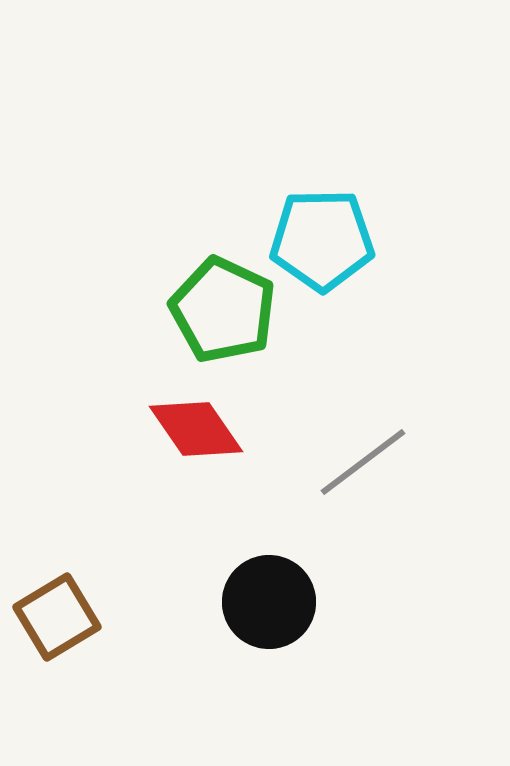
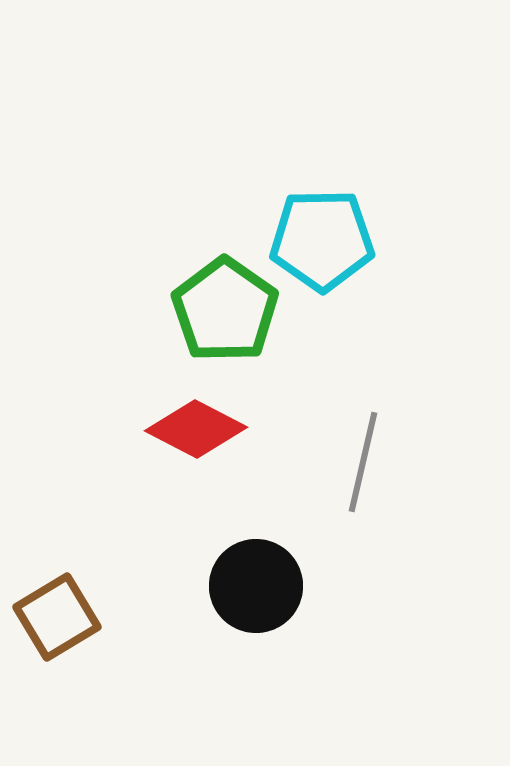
green pentagon: moved 2 px right; rotated 10 degrees clockwise
red diamond: rotated 28 degrees counterclockwise
gray line: rotated 40 degrees counterclockwise
black circle: moved 13 px left, 16 px up
